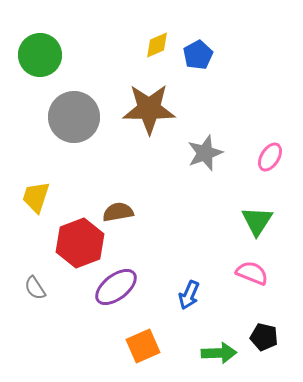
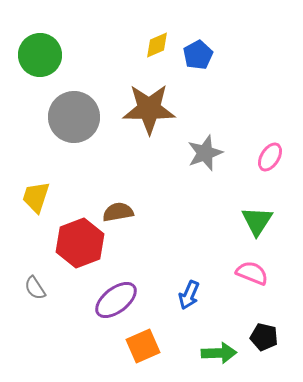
purple ellipse: moved 13 px down
